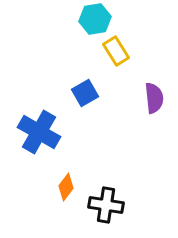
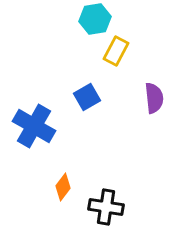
yellow rectangle: rotated 60 degrees clockwise
blue square: moved 2 px right, 4 px down
blue cross: moved 5 px left, 6 px up
orange diamond: moved 3 px left
black cross: moved 2 px down
